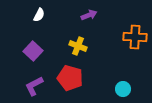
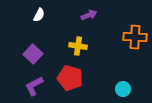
yellow cross: rotated 12 degrees counterclockwise
purple square: moved 3 px down
